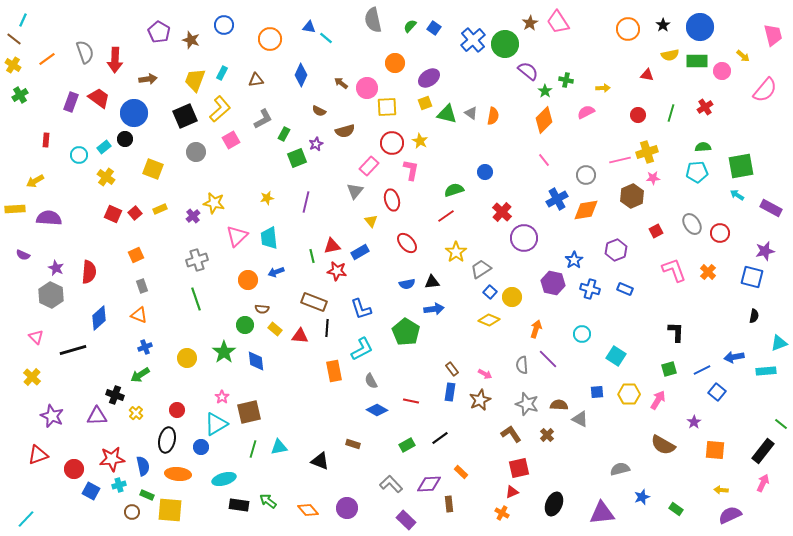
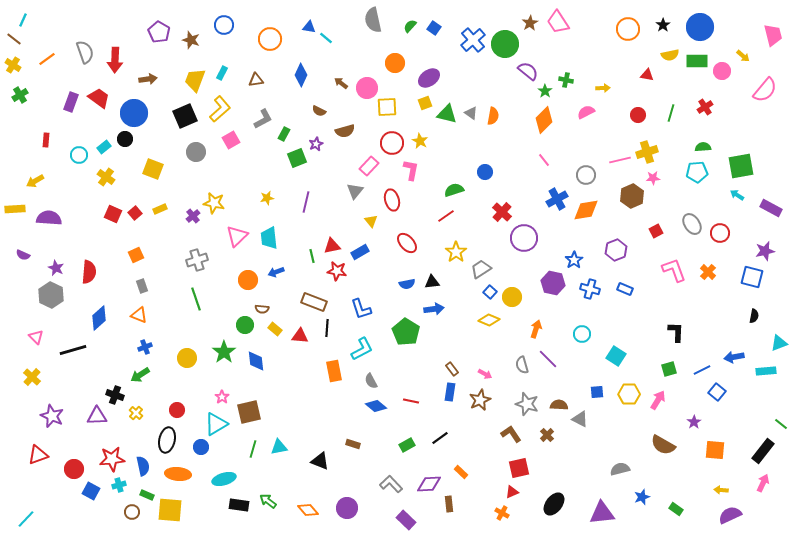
gray semicircle at (522, 365): rotated 12 degrees counterclockwise
blue diamond at (377, 410): moved 1 px left, 4 px up; rotated 10 degrees clockwise
black ellipse at (554, 504): rotated 15 degrees clockwise
